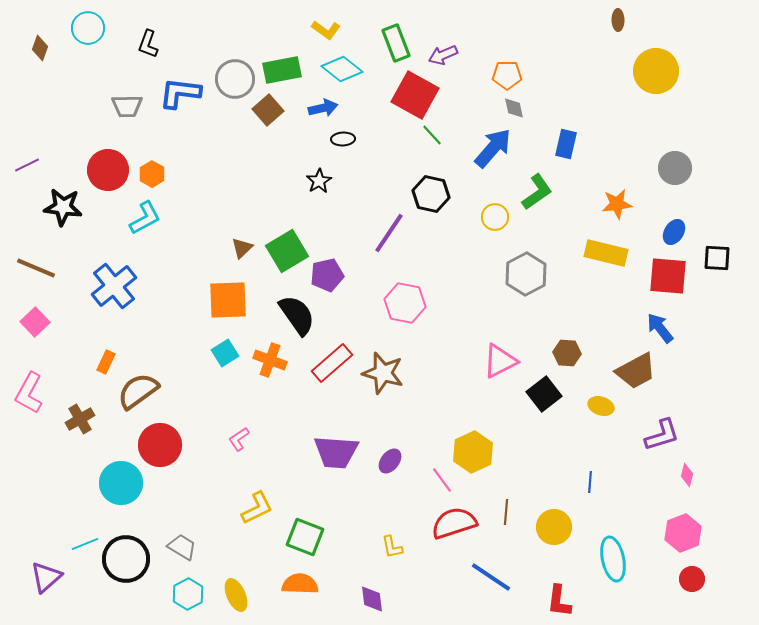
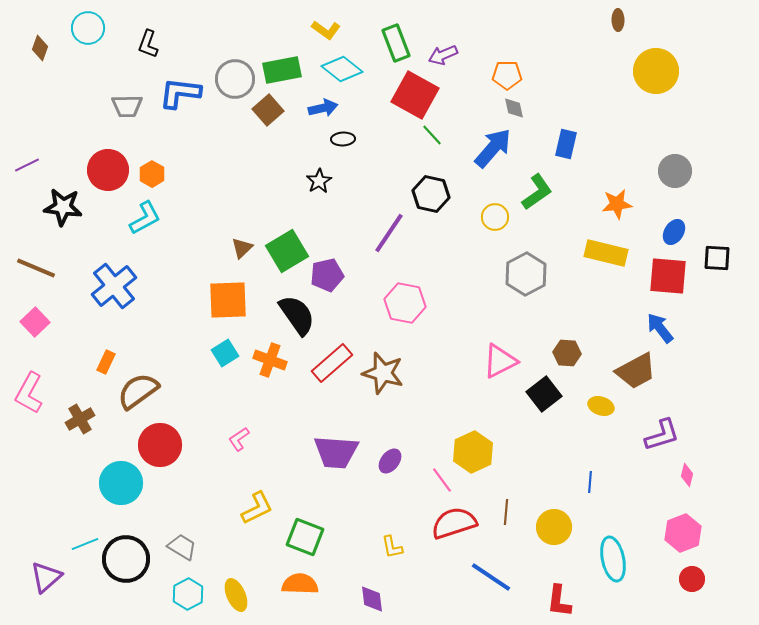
gray circle at (675, 168): moved 3 px down
